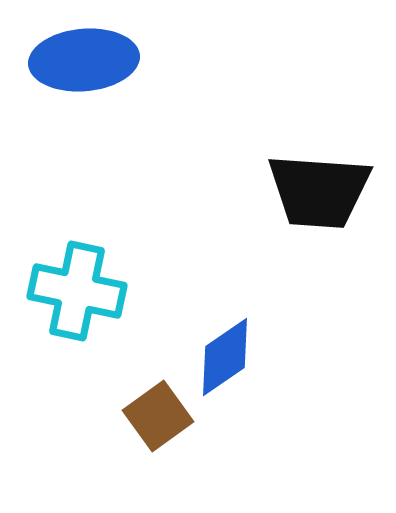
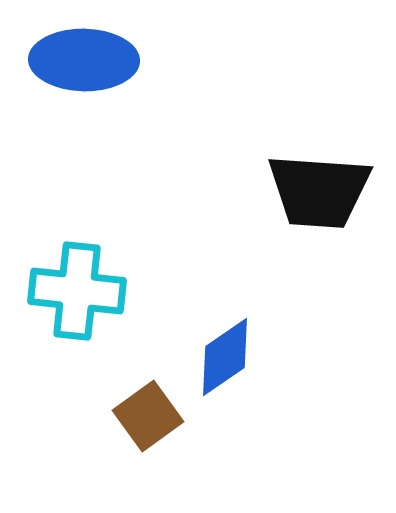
blue ellipse: rotated 6 degrees clockwise
cyan cross: rotated 6 degrees counterclockwise
brown square: moved 10 px left
